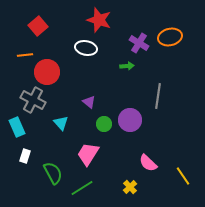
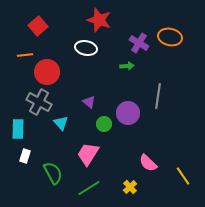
orange ellipse: rotated 25 degrees clockwise
gray cross: moved 6 px right, 2 px down
purple circle: moved 2 px left, 7 px up
cyan rectangle: moved 1 px right, 2 px down; rotated 24 degrees clockwise
green line: moved 7 px right
